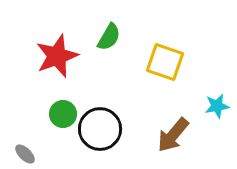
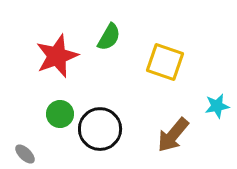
green circle: moved 3 px left
